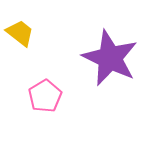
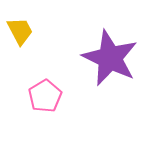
yellow trapezoid: moved 2 px up; rotated 24 degrees clockwise
